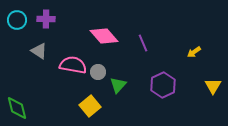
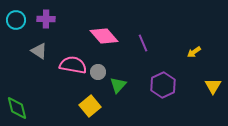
cyan circle: moved 1 px left
